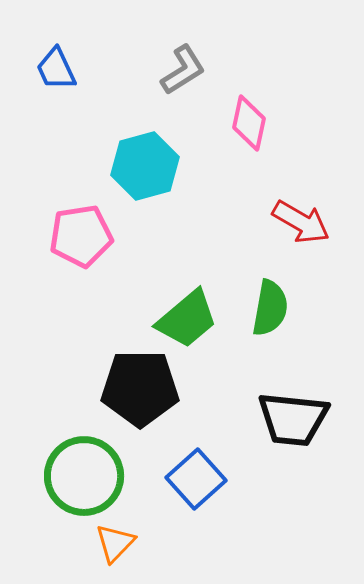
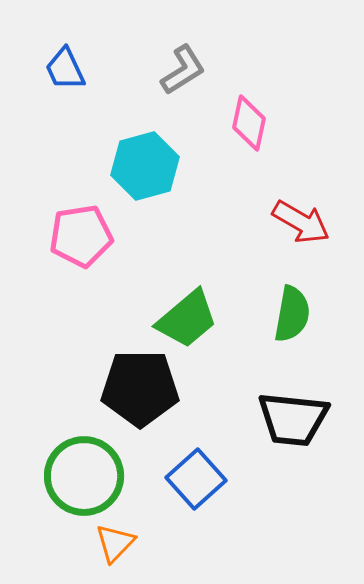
blue trapezoid: moved 9 px right
green semicircle: moved 22 px right, 6 px down
